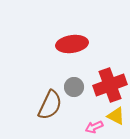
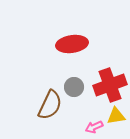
yellow triangle: rotated 36 degrees counterclockwise
